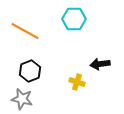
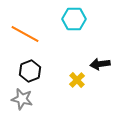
orange line: moved 3 px down
yellow cross: moved 2 px up; rotated 28 degrees clockwise
